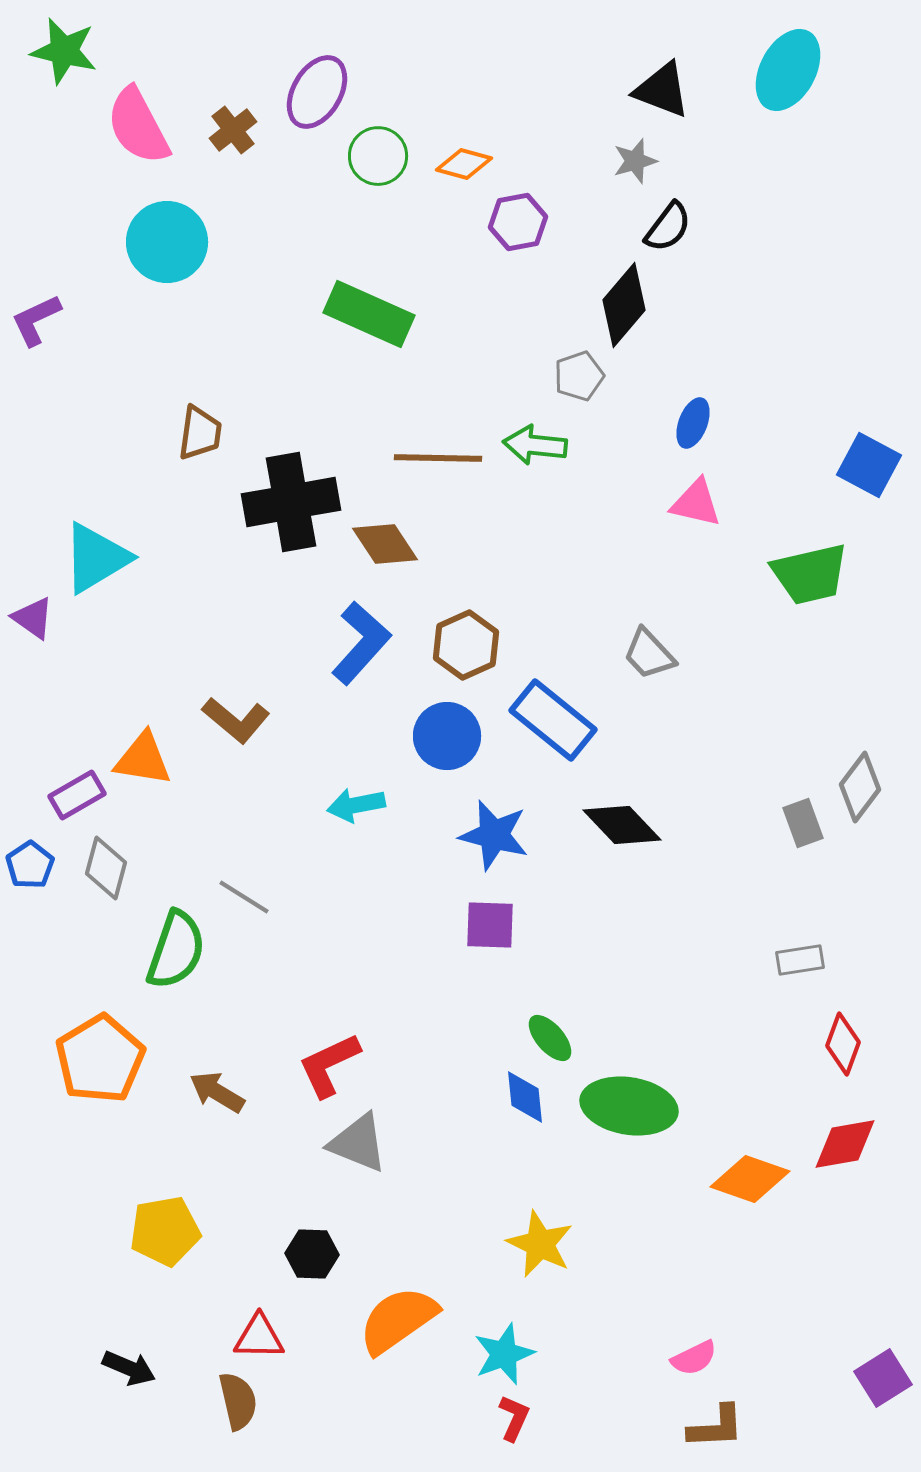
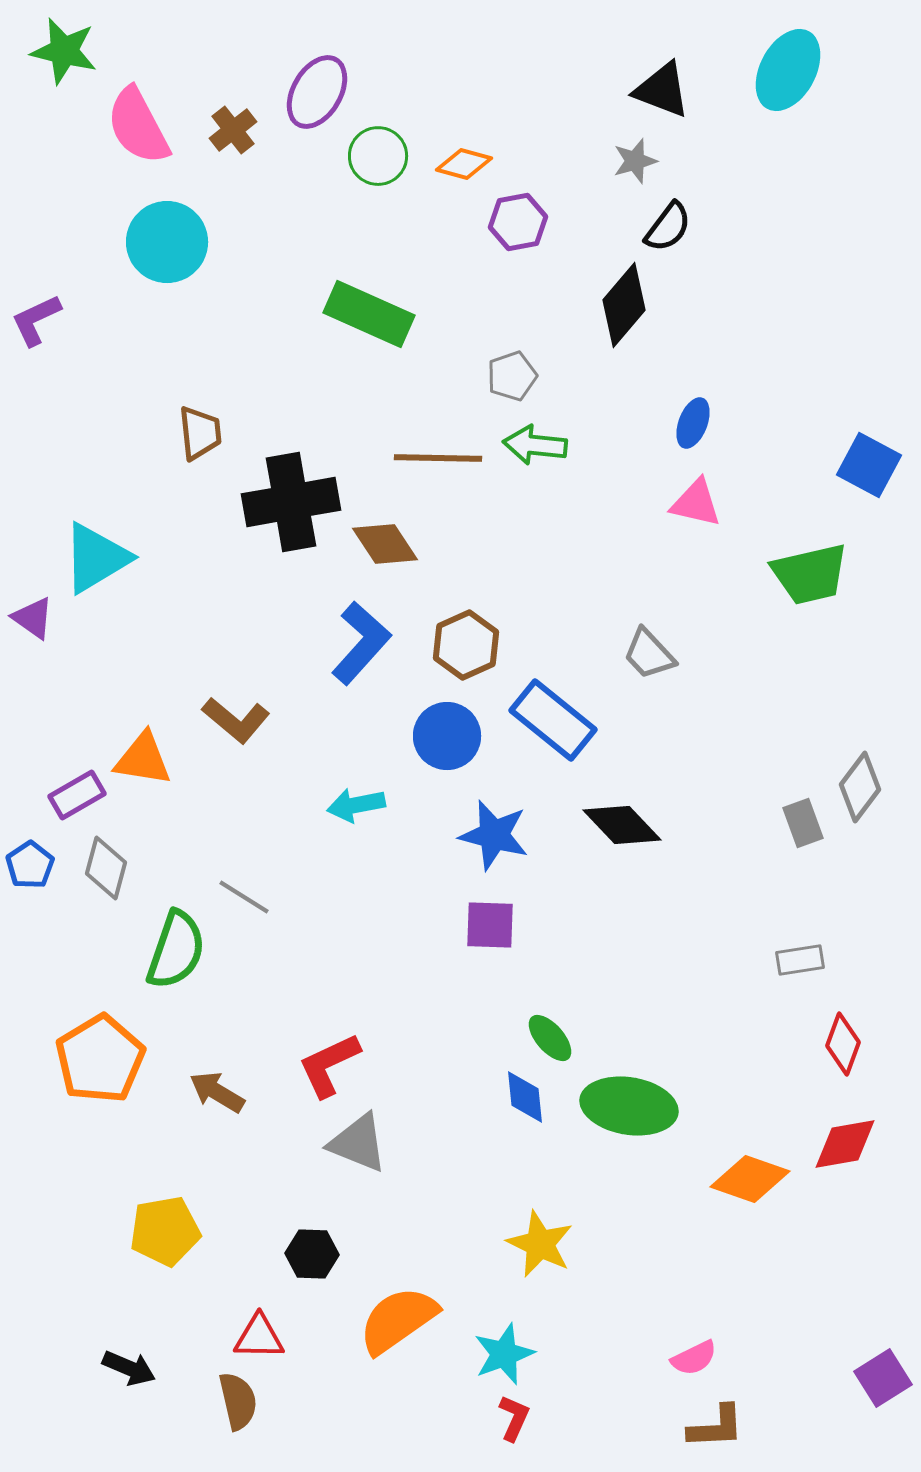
gray pentagon at (579, 376): moved 67 px left
brown trapezoid at (200, 433): rotated 14 degrees counterclockwise
